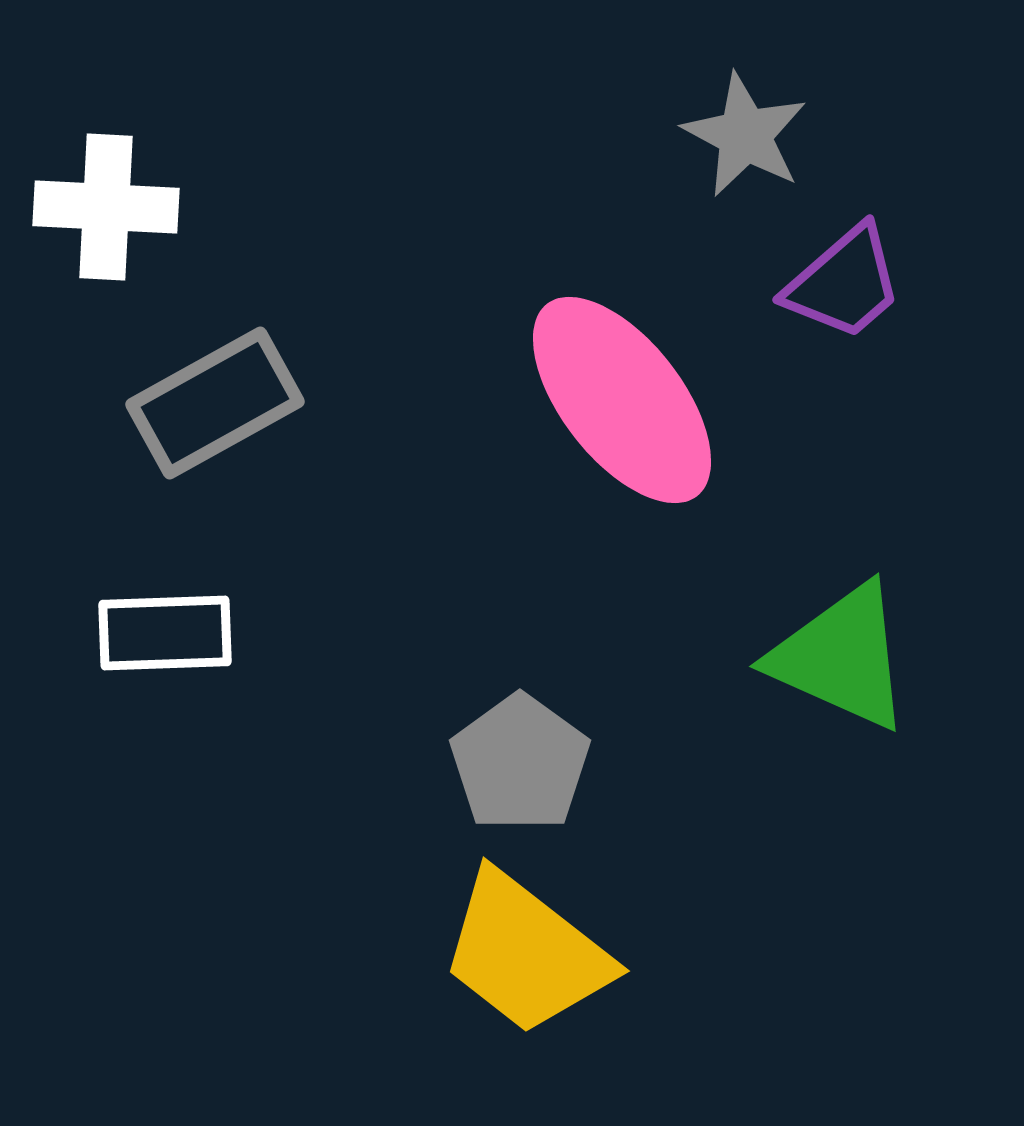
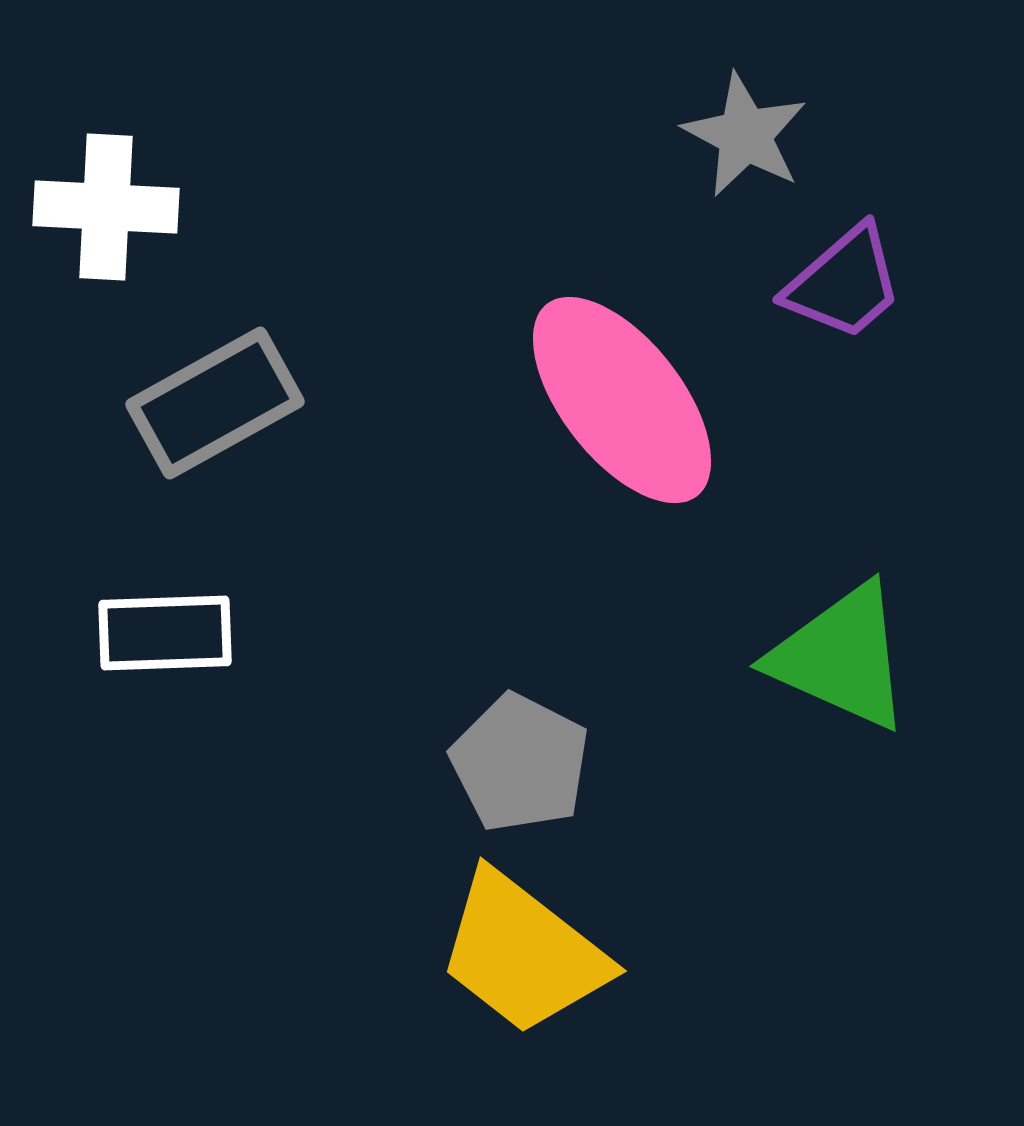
gray pentagon: rotated 9 degrees counterclockwise
yellow trapezoid: moved 3 px left
